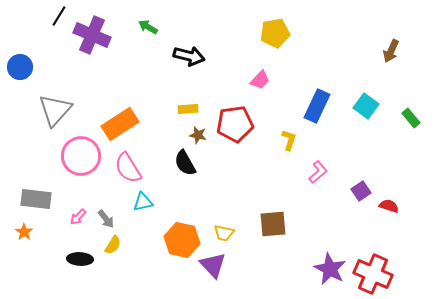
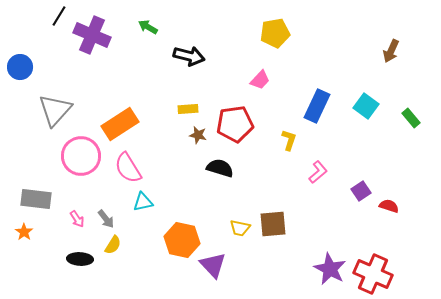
black semicircle: moved 35 px right, 5 px down; rotated 136 degrees clockwise
pink arrow: moved 1 px left, 2 px down; rotated 78 degrees counterclockwise
yellow trapezoid: moved 16 px right, 5 px up
